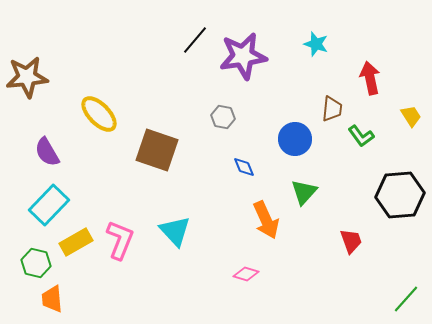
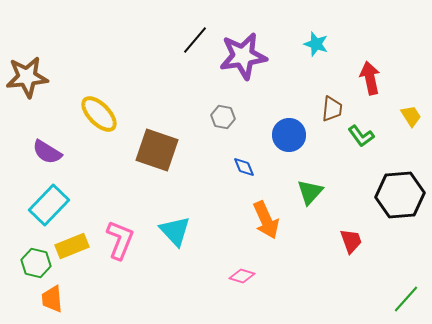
blue circle: moved 6 px left, 4 px up
purple semicircle: rotated 28 degrees counterclockwise
green triangle: moved 6 px right
yellow rectangle: moved 4 px left, 4 px down; rotated 8 degrees clockwise
pink diamond: moved 4 px left, 2 px down
